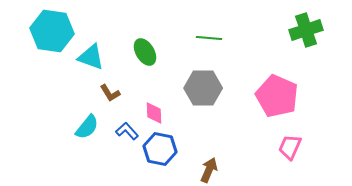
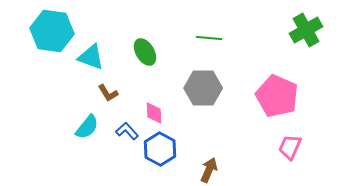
green cross: rotated 12 degrees counterclockwise
brown L-shape: moved 2 px left
blue hexagon: rotated 16 degrees clockwise
